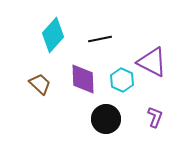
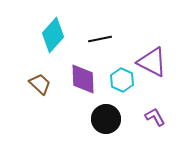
purple L-shape: rotated 50 degrees counterclockwise
